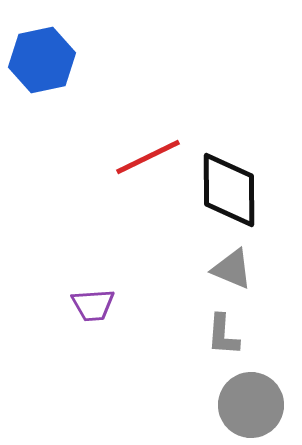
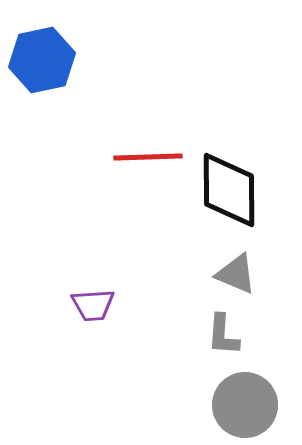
red line: rotated 24 degrees clockwise
gray triangle: moved 4 px right, 5 px down
gray circle: moved 6 px left
